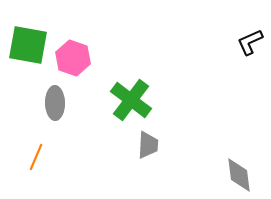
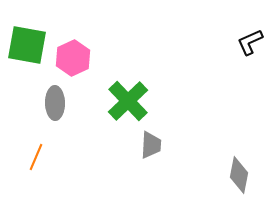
green square: moved 1 px left
pink hexagon: rotated 16 degrees clockwise
green cross: moved 3 px left, 1 px down; rotated 9 degrees clockwise
gray trapezoid: moved 3 px right
gray diamond: rotated 18 degrees clockwise
